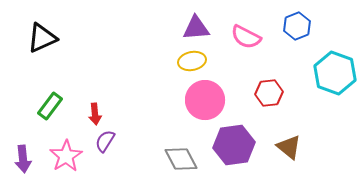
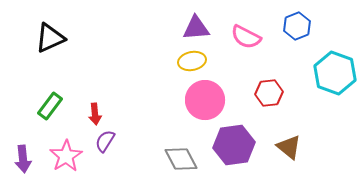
black triangle: moved 8 px right
